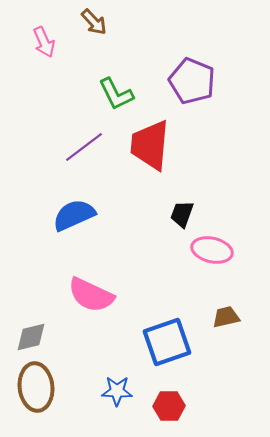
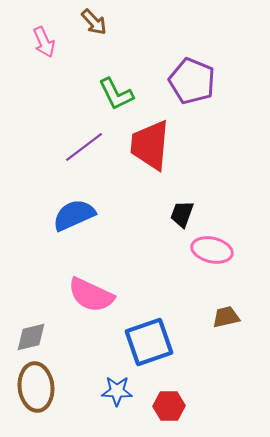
blue square: moved 18 px left
